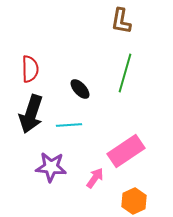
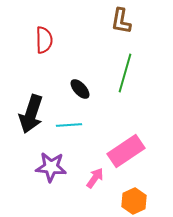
red semicircle: moved 14 px right, 29 px up
